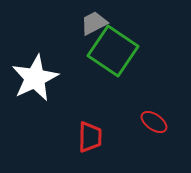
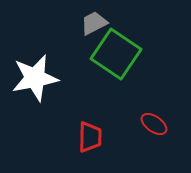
green square: moved 3 px right, 3 px down
white star: rotated 15 degrees clockwise
red ellipse: moved 2 px down
